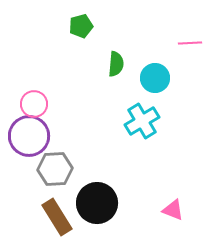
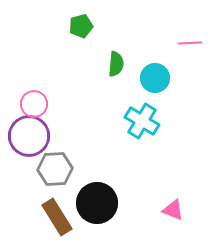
cyan cross: rotated 28 degrees counterclockwise
